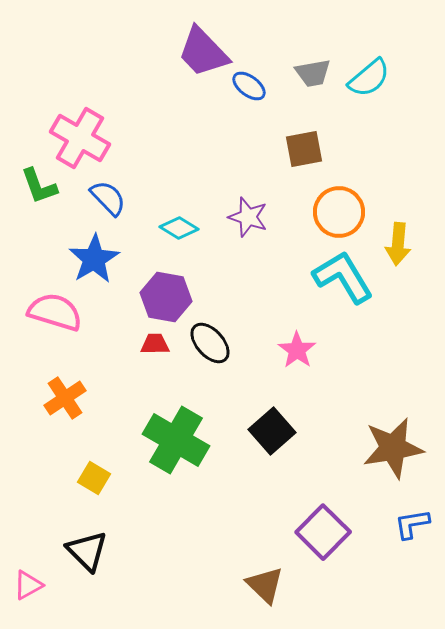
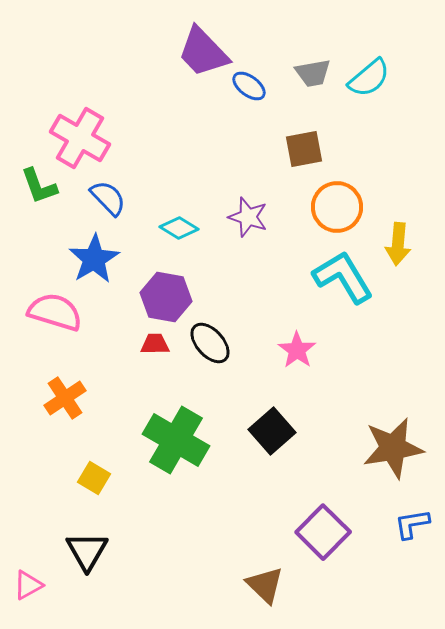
orange circle: moved 2 px left, 5 px up
black triangle: rotated 15 degrees clockwise
